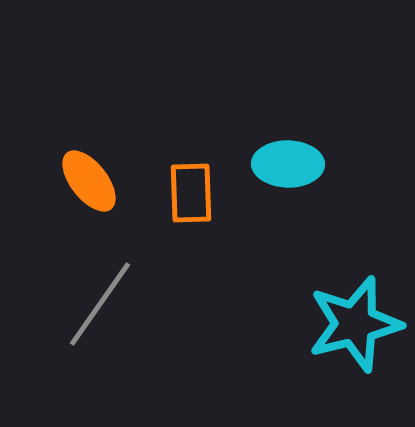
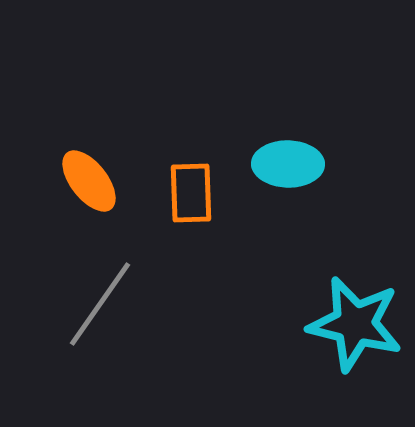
cyan star: rotated 28 degrees clockwise
